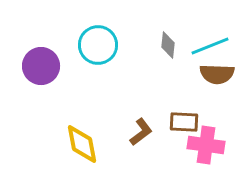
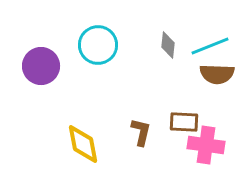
brown L-shape: rotated 40 degrees counterclockwise
yellow diamond: moved 1 px right
